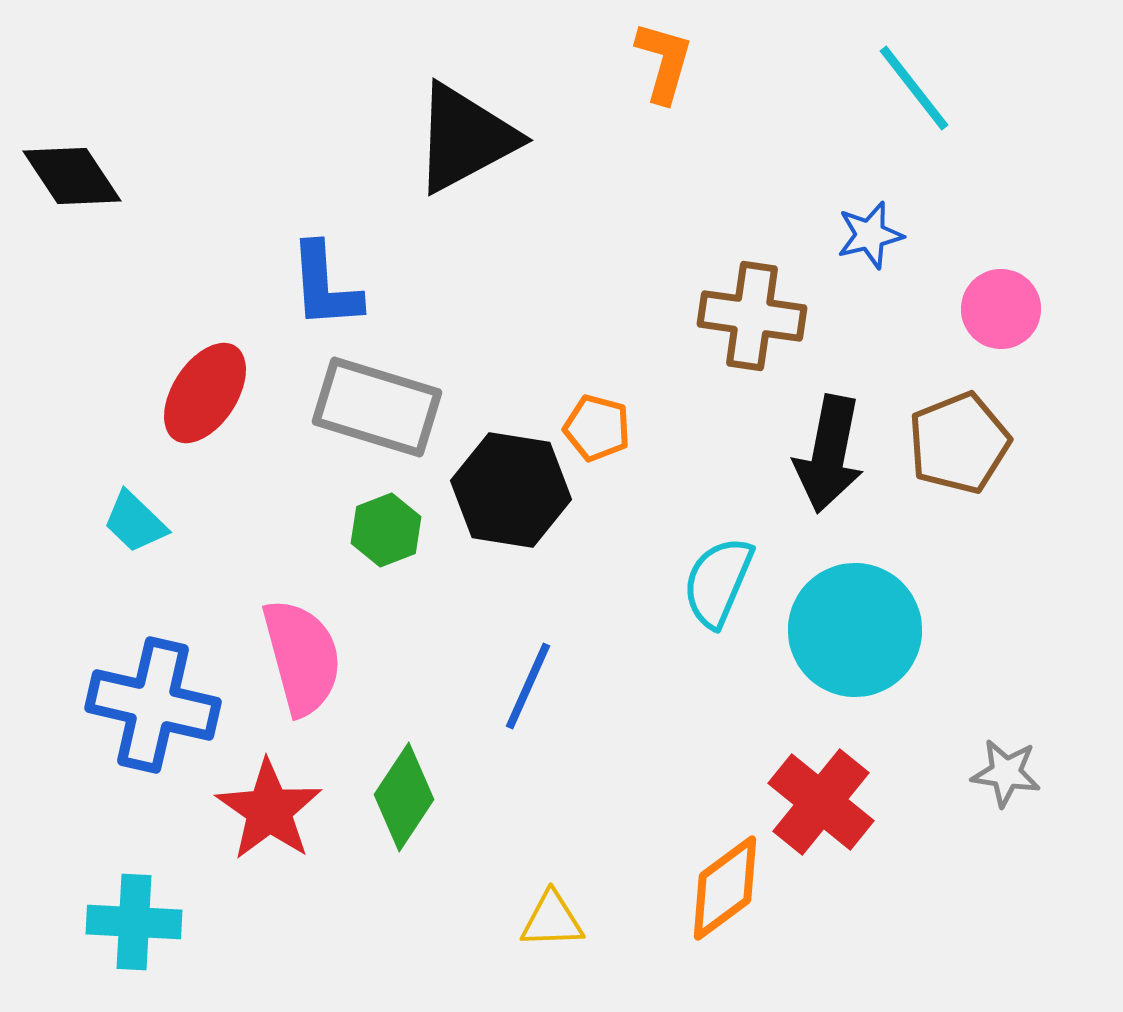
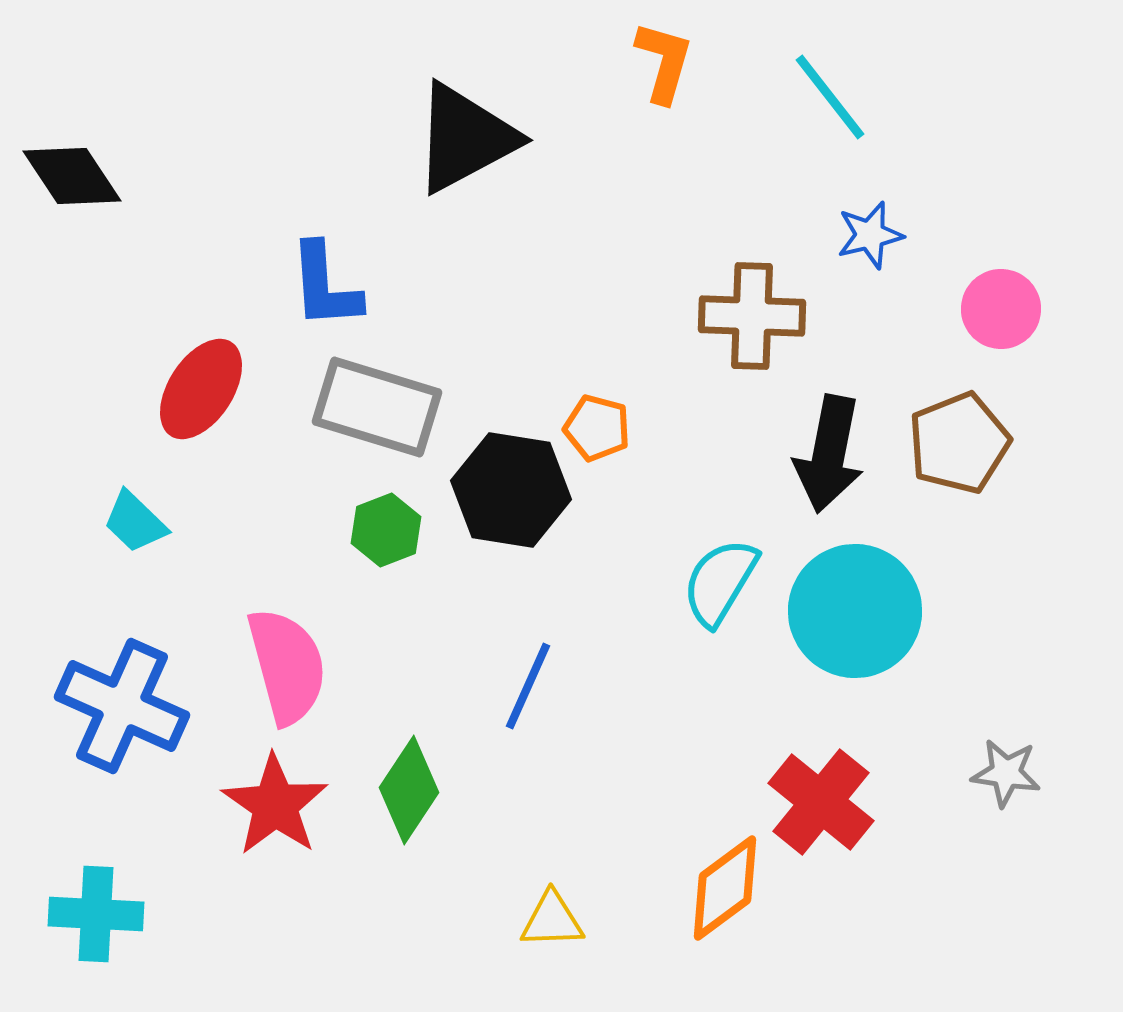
cyan line: moved 84 px left, 9 px down
brown cross: rotated 6 degrees counterclockwise
red ellipse: moved 4 px left, 4 px up
cyan semicircle: moved 2 px right; rotated 8 degrees clockwise
cyan circle: moved 19 px up
pink semicircle: moved 15 px left, 9 px down
blue cross: moved 31 px left, 1 px down; rotated 11 degrees clockwise
green diamond: moved 5 px right, 7 px up
red star: moved 6 px right, 5 px up
cyan cross: moved 38 px left, 8 px up
